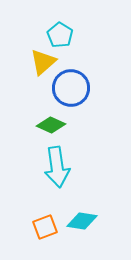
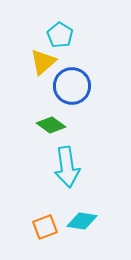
blue circle: moved 1 px right, 2 px up
green diamond: rotated 12 degrees clockwise
cyan arrow: moved 10 px right
